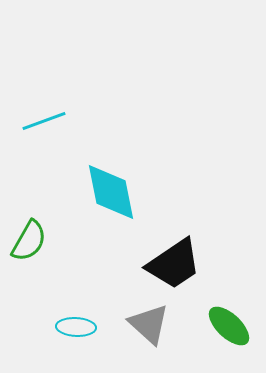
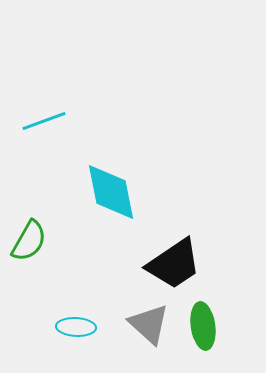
green ellipse: moved 26 px left; rotated 39 degrees clockwise
